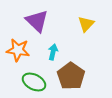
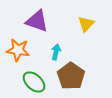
purple triangle: rotated 25 degrees counterclockwise
cyan arrow: moved 3 px right
green ellipse: rotated 15 degrees clockwise
